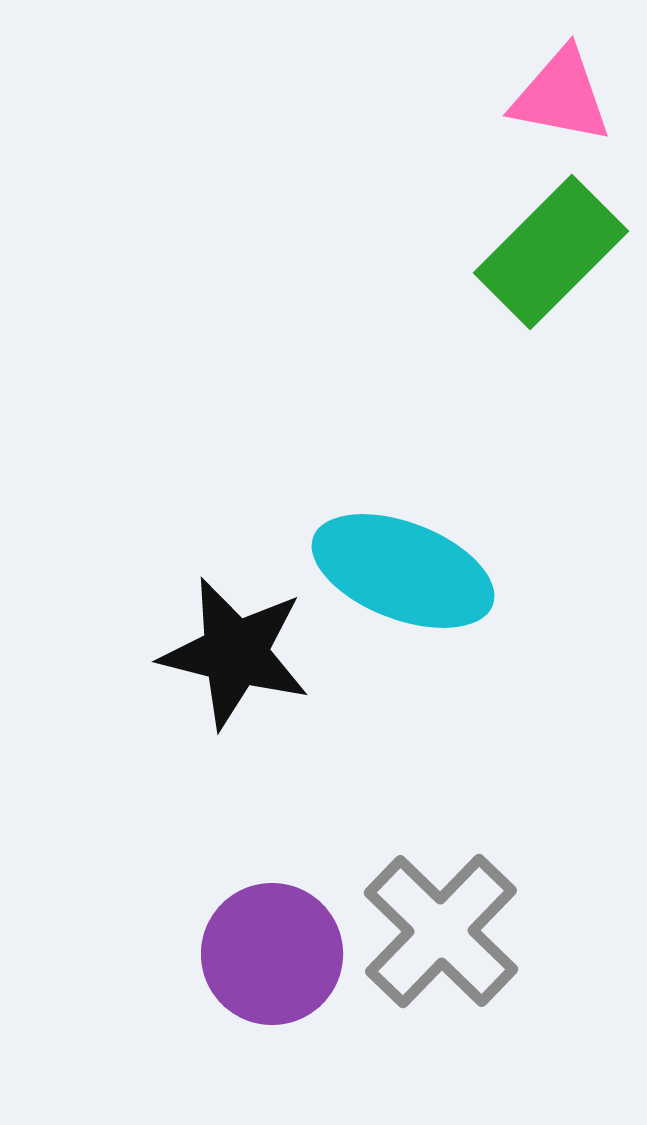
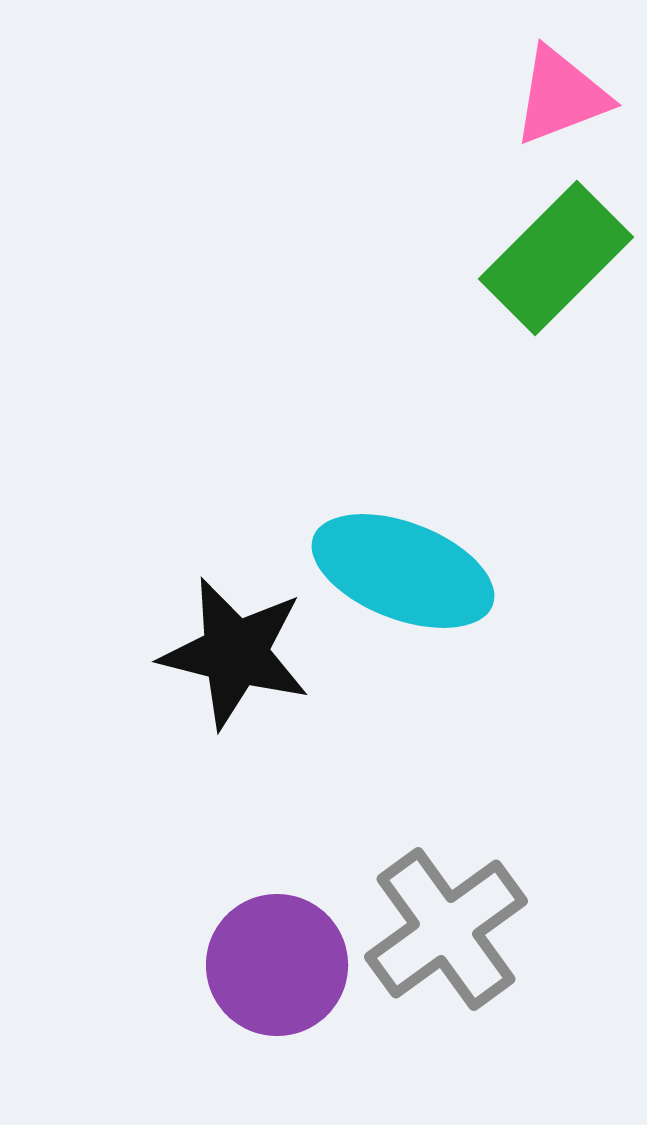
pink triangle: rotated 32 degrees counterclockwise
green rectangle: moved 5 px right, 6 px down
gray cross: moved 5 px right, 2 px up; rotated 10 degrees clockwise
purple circle: moved 5 px right, 11 px down
